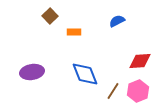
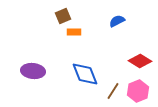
brown square: moved 13 px right; rotated 21 degrees clockwise
red diamond: rotated 35 degrees clockwise
purple ellipse: moved 1 px right, 1 px up; rotated 15 degrees clockwise
